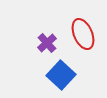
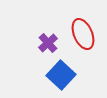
purple cross: moved 1 px right
